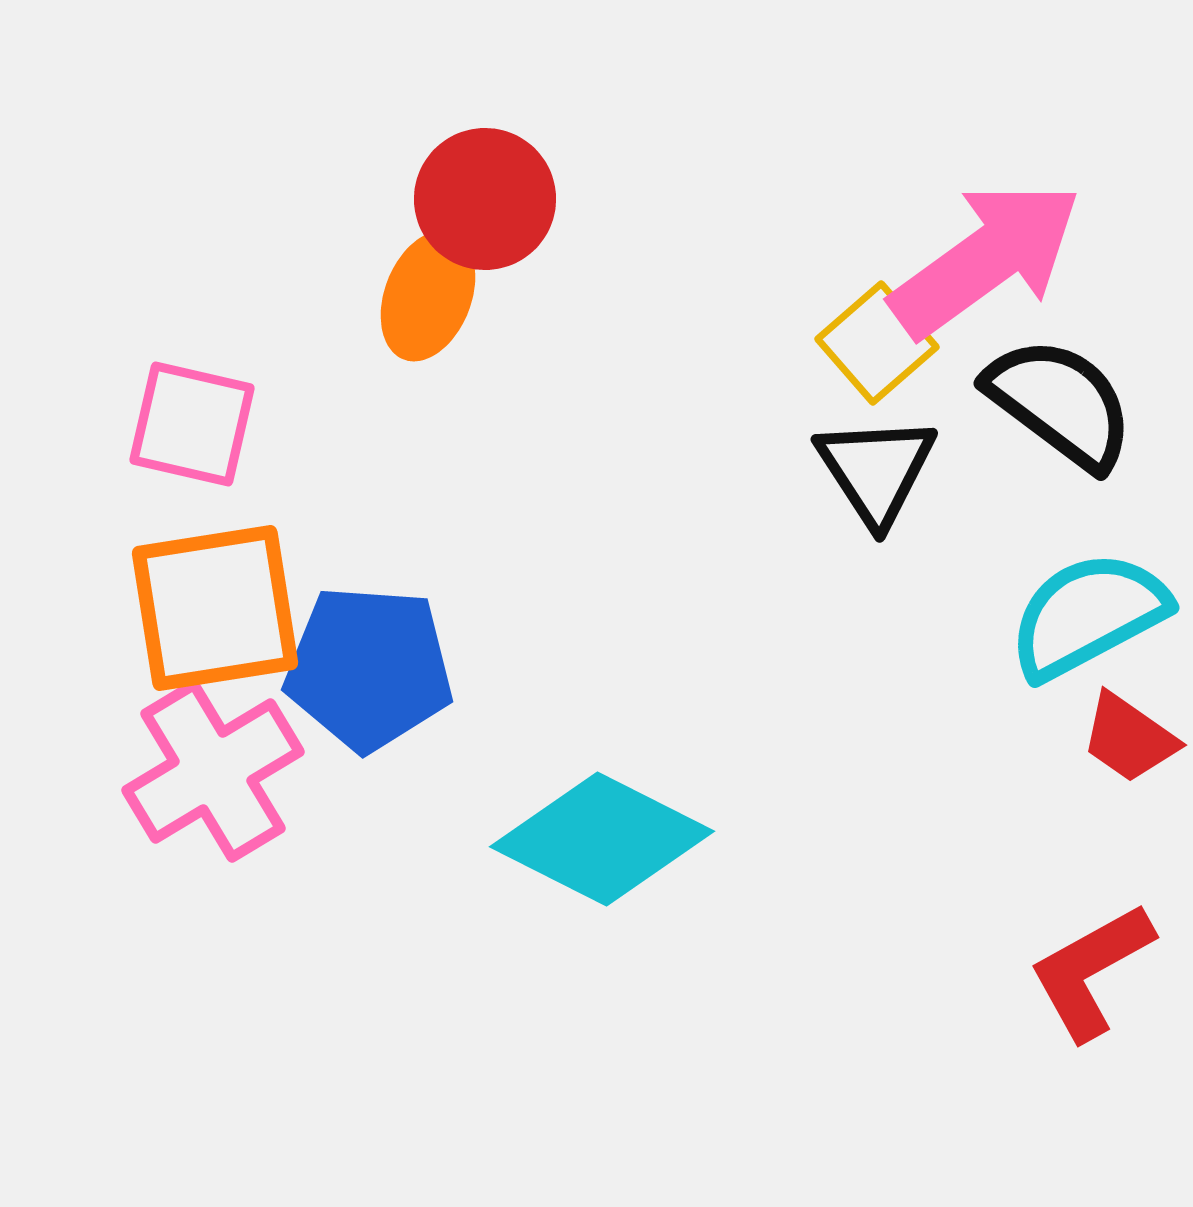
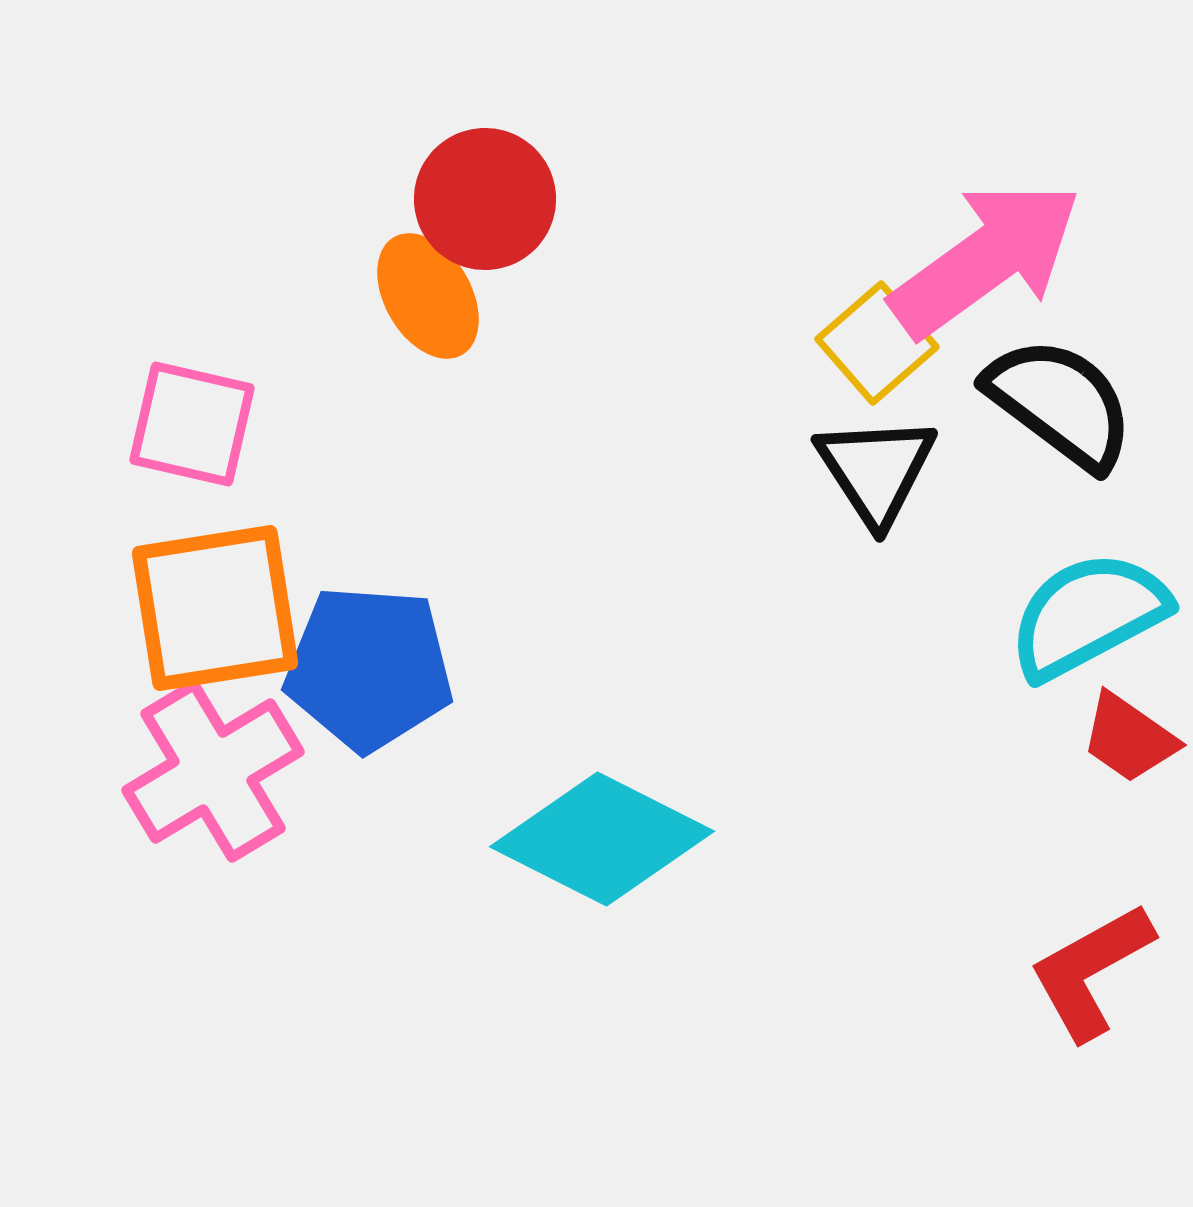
orange ellipse: rotated 51 degrees counterclockwise
